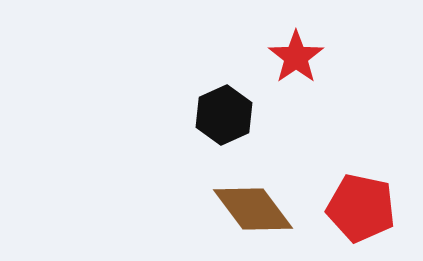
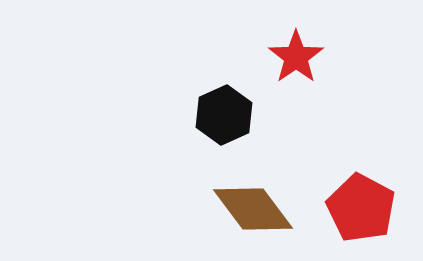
red pentagon: rotated 16 degrees clockwise
